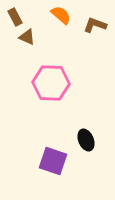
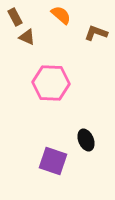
brown L-shape: moved 1 px right, 8 px down
